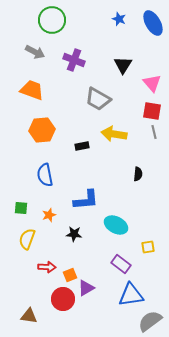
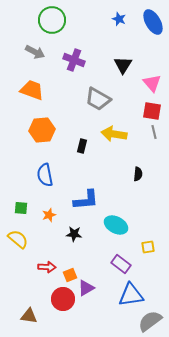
blue ellipse: moved 1 px up
black rectangle: rotated 64 degrees counterclockwise
yellow semicircle: moved 9 px left; rotated 110 degrees clockwise
